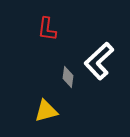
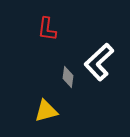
white L-shape: moved 1 px down
